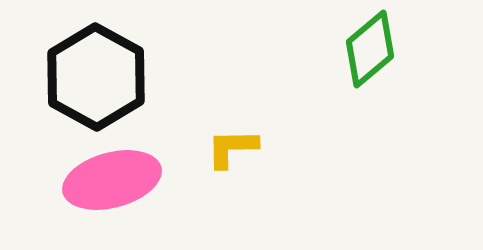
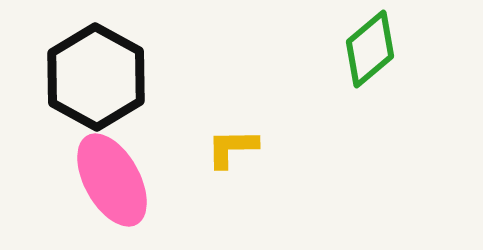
pink ellipse: rotated 76 degrees clockwise
